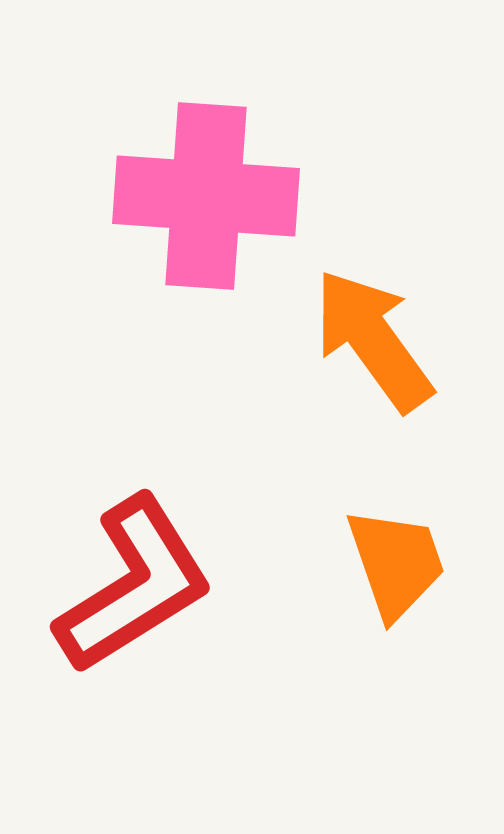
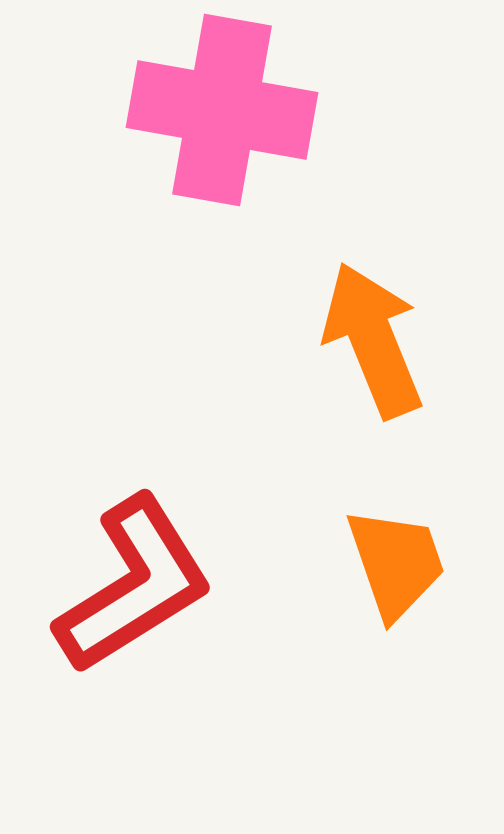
pink cross: moved 16 px right, 86 px up; rotated 6 degrees clockwise
orange arrow: rotated 14 degrees clockwise
